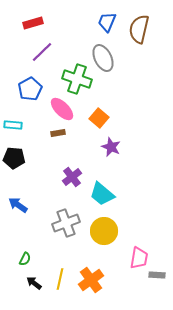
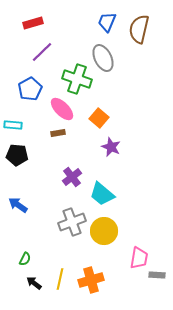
black pentagon: moved 3 px right, 3 px up
gray cross: moved 6 px right, 1 px up
orange cross: rotated 20 degrees clockwise
